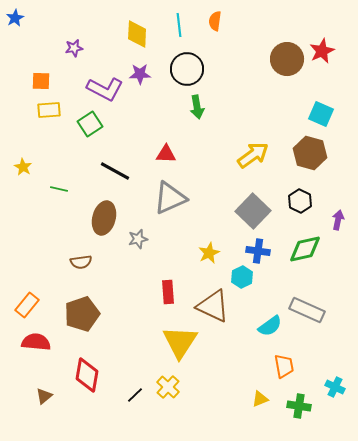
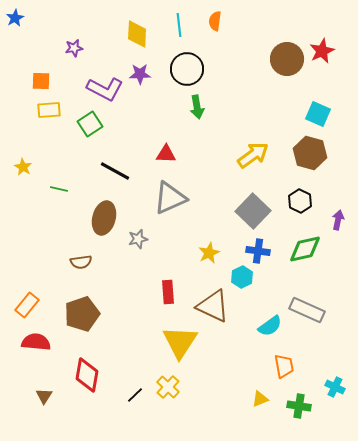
cyan square at (321, 114): moved 3 px left
brown triangle at (44, 396): rotated 18 degrees counterclockwise
